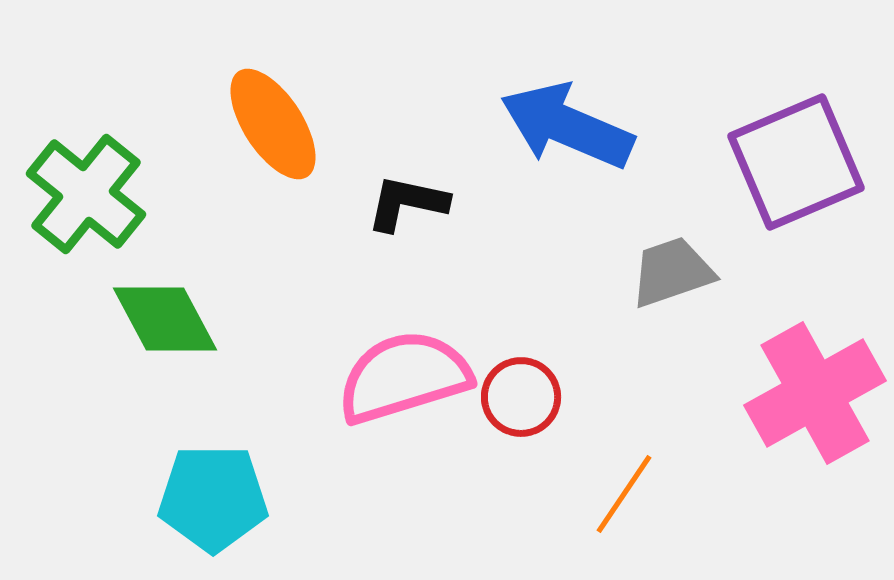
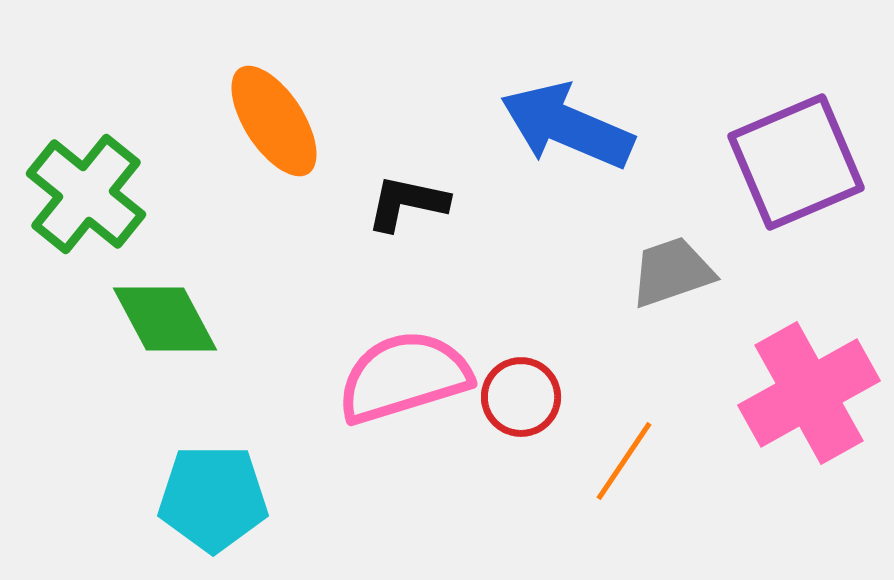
orange ellipse: moved 1 px right, 3 px up
pink cross: moved 6 px left
orange line: moved 33 px up
